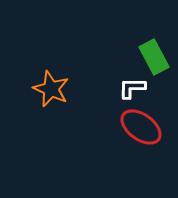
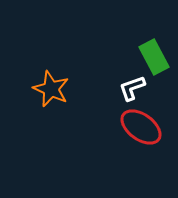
white L-shape: rotated 20 degrees counterclockwise
